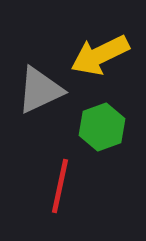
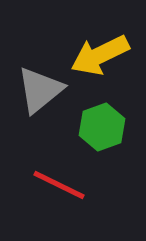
gray triangle: rotated 14 degrees counterclockwise
red line: moved 1 px left, 1 px up; rotated 76 degrees counterclockwise
